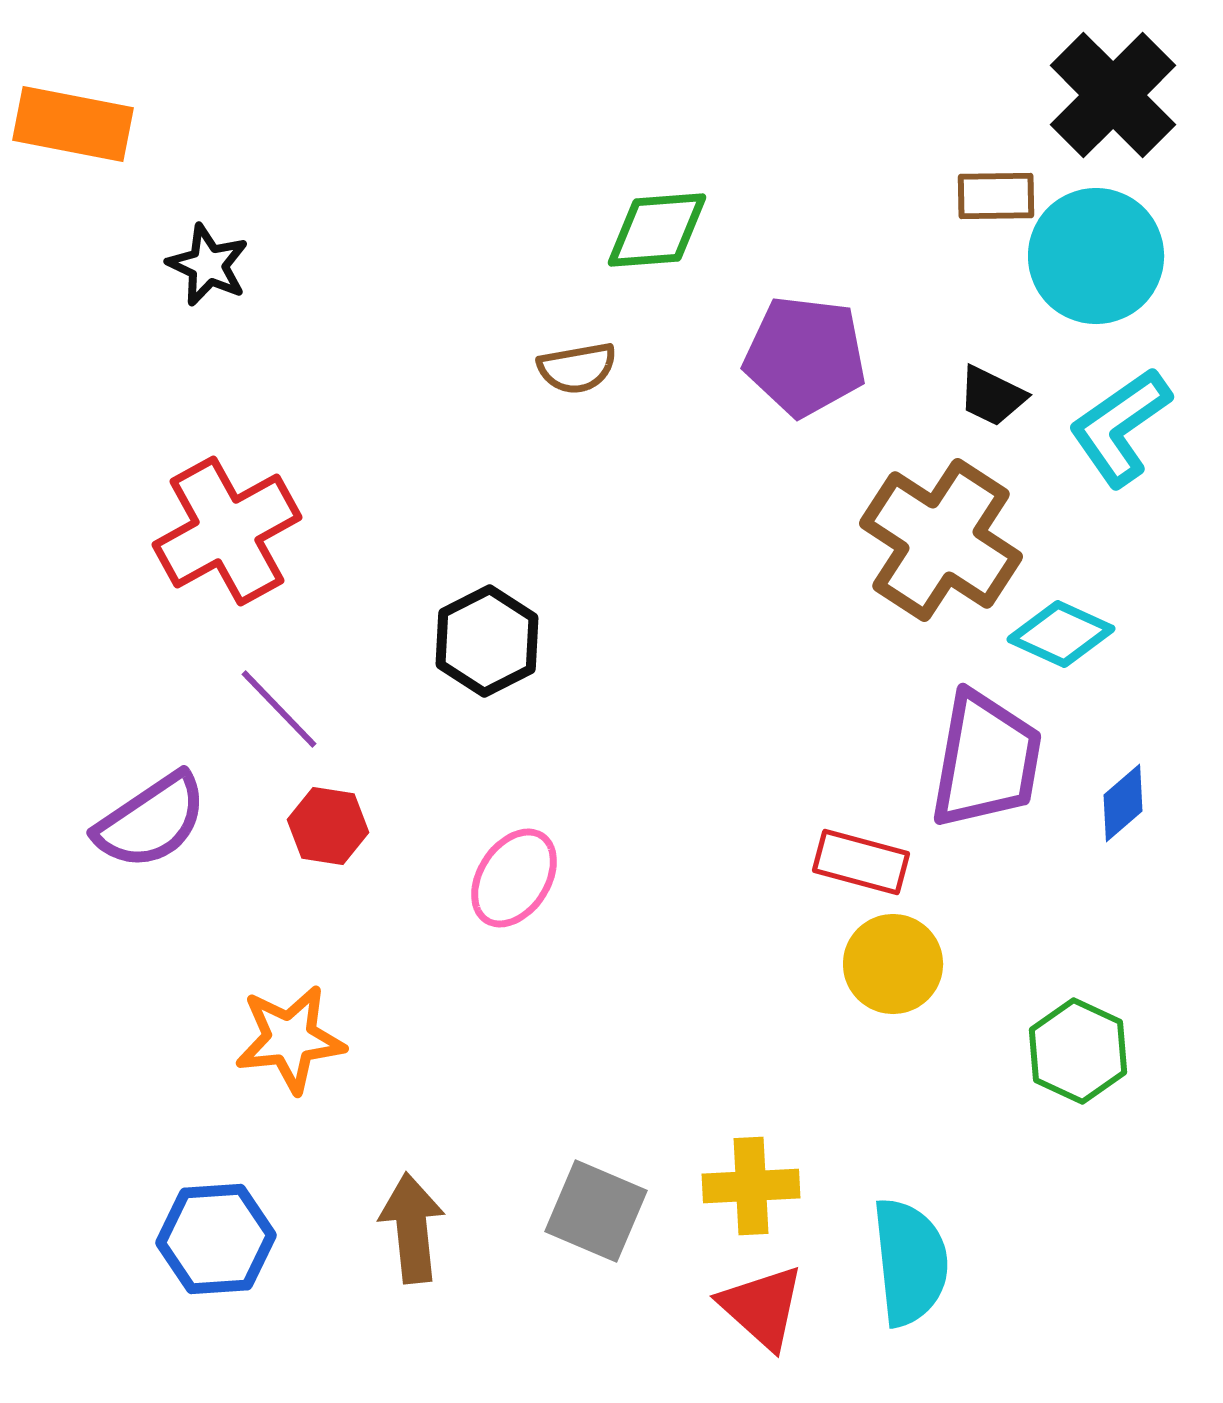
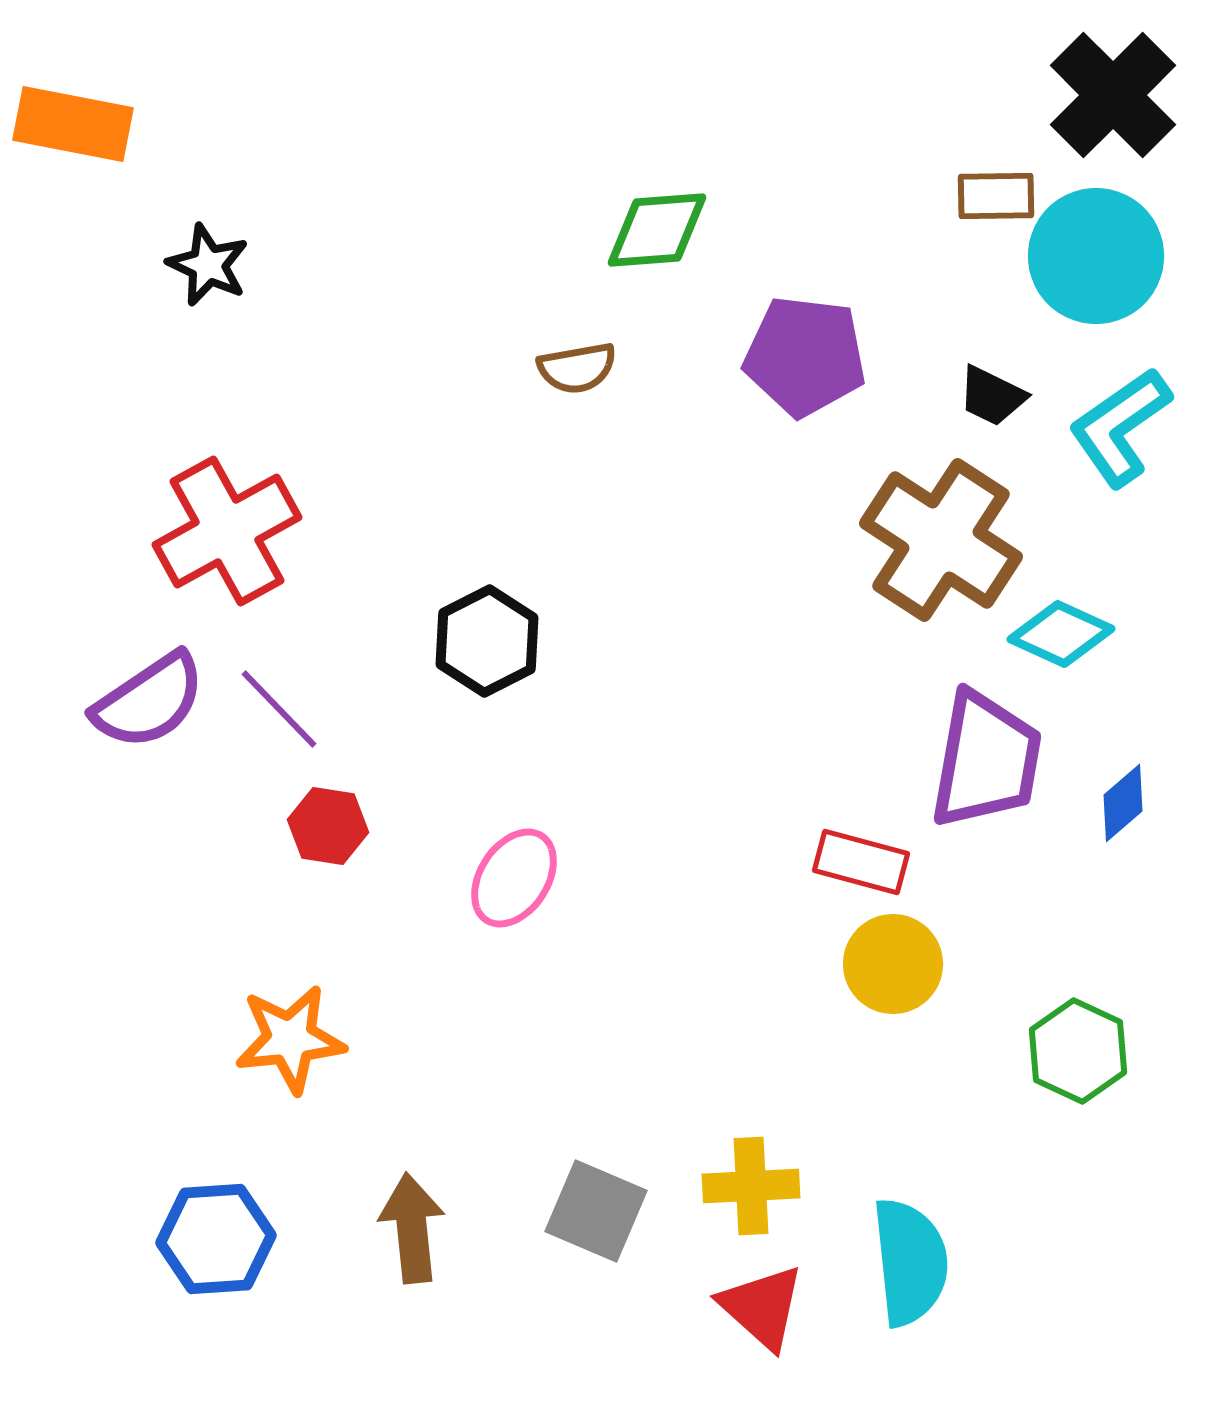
purple semicircle: moved 2 px left, 120 px up
